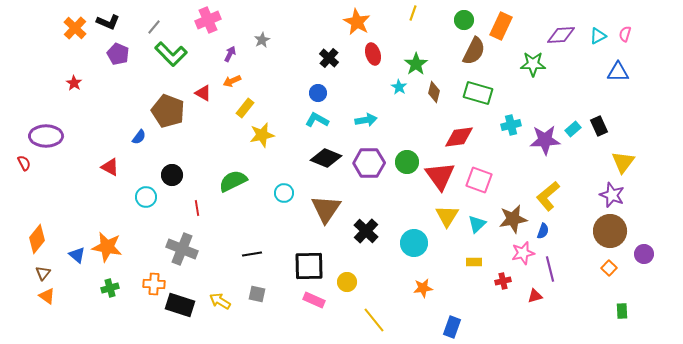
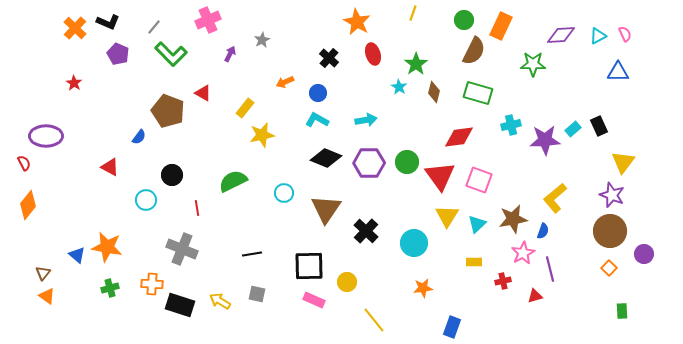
pink semicircle at (625, 34): rotated 140 degrees clockwise
orange arrow at (232, 81): moved 53 px right, 1 px down
yellow L-shape at (548, 196): moved 7 px right, 2 px down
cyan circle at (146, 197): moved 3 px down
orange diamond at (37, 239): moved 9 px left, 34 px up
pink star at (523, 253): rotated 15 degrees counterclockwise
orange cross at (154, 284): moved 2 px left
